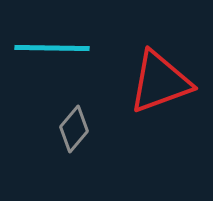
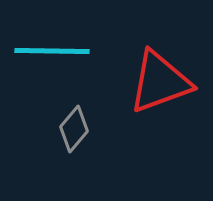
cyan line: moved 3 px down
